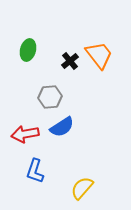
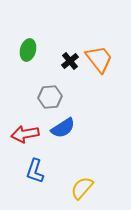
orange trapezoid: moved 4 px down
blue semicircle: moved 1 px right, 1 px down
